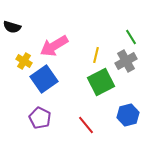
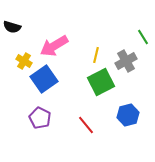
green line: moved 12 px right
